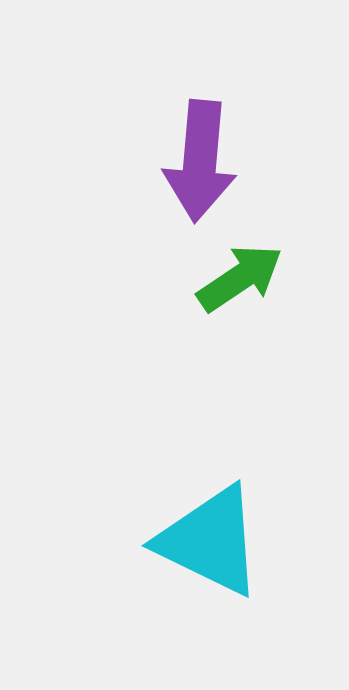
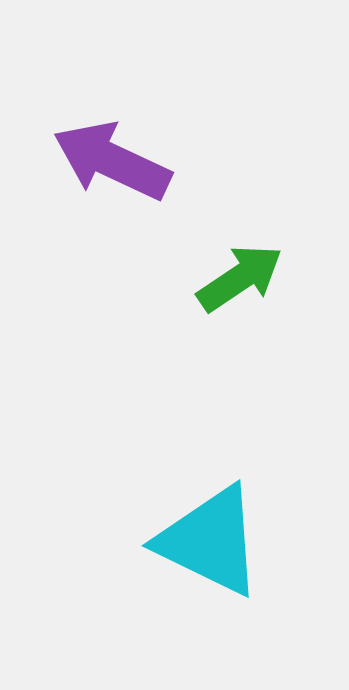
purple arrow: moved 88 px left; rotated 110 degrees clockwise
